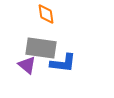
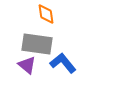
gray rectangle: moved 4 px left, 4 px up
blue L-shape: rotated 136 degrees counterclockwise
